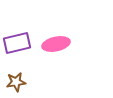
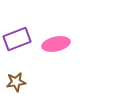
purple rectangle: moved 4 px up; rotated 8 degrees counterclockwise
